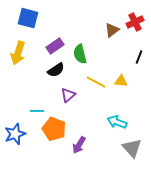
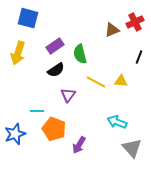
brown triangle: rotated 14 degrees clockwise
purple triangle: rotated 14 degrees counterclockwise
